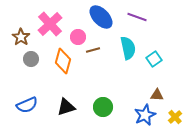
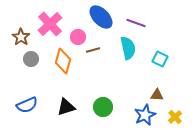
purple line: moved 1 px left, 6 px down
cyan square: moved 6 px right; rotated 28 degrees counterclockwise
